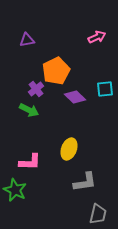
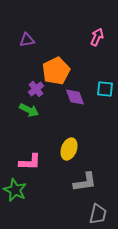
pink arrow: rotated 42 degrees counterclockwise
cyan square: rotated 12 degrees clockwise
purple diamond: rotated 25 degrees clockwise
